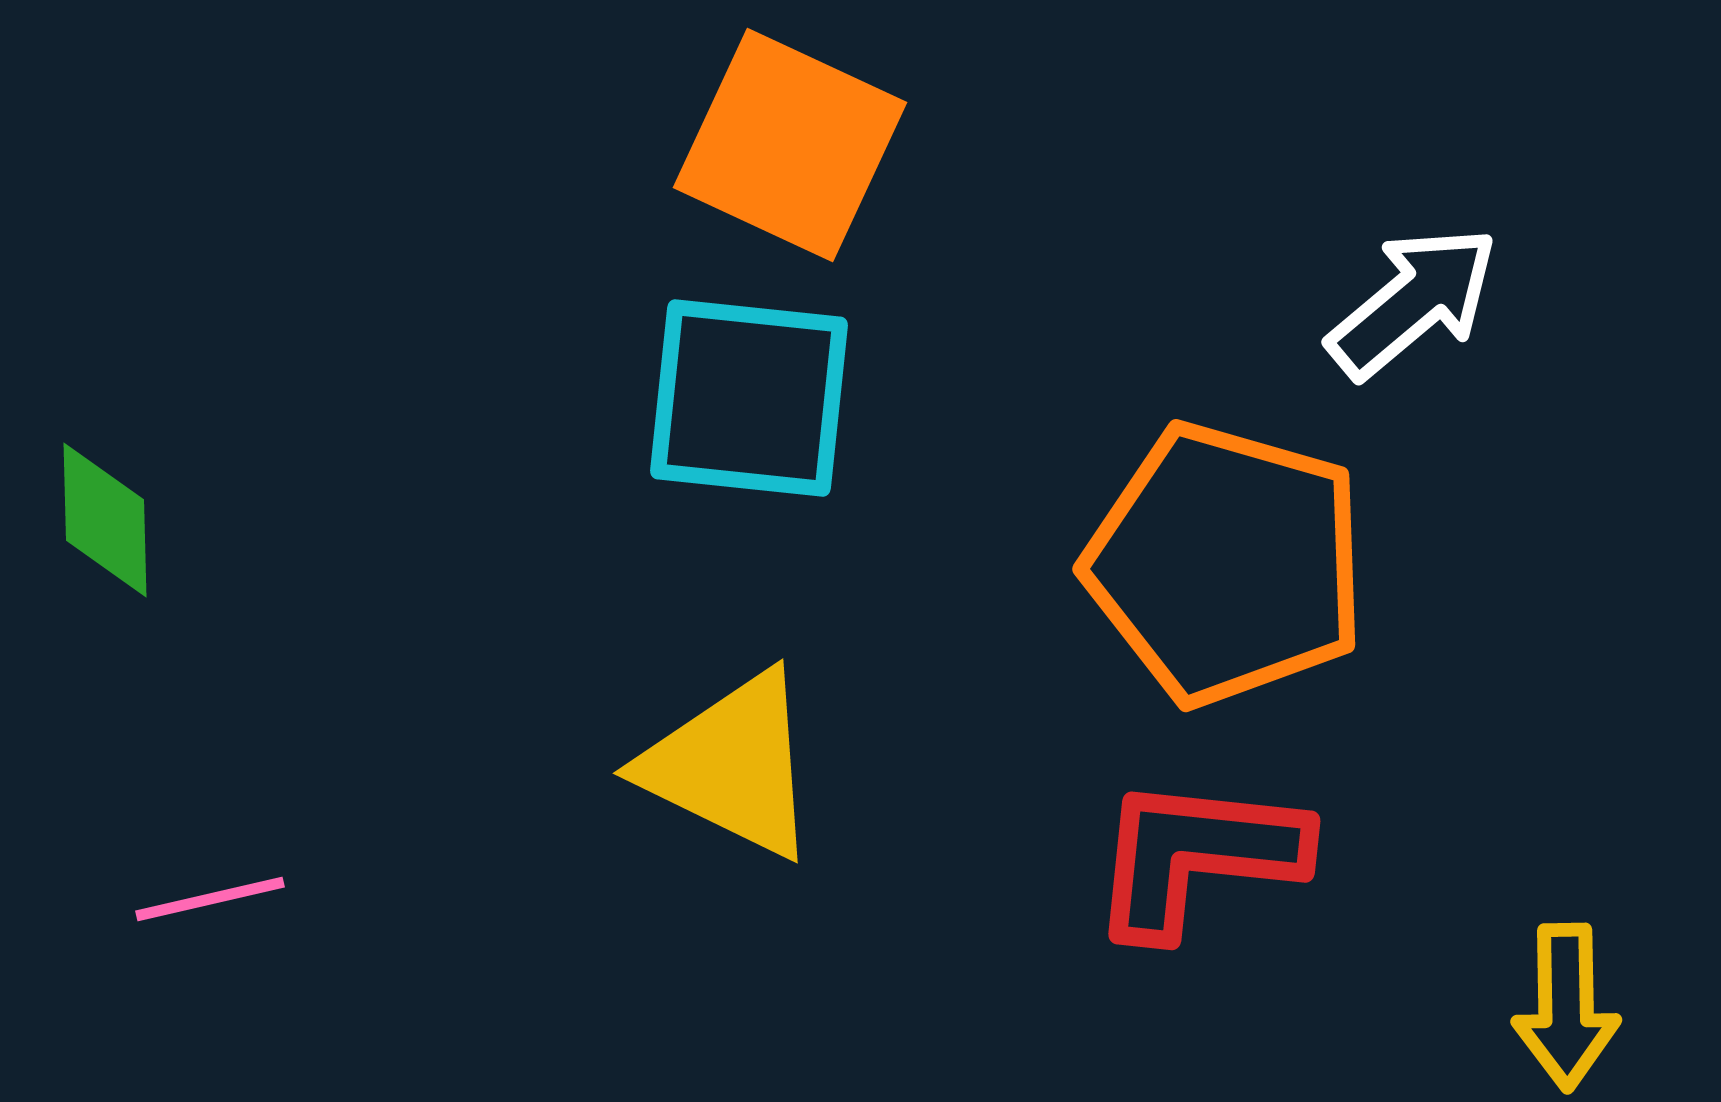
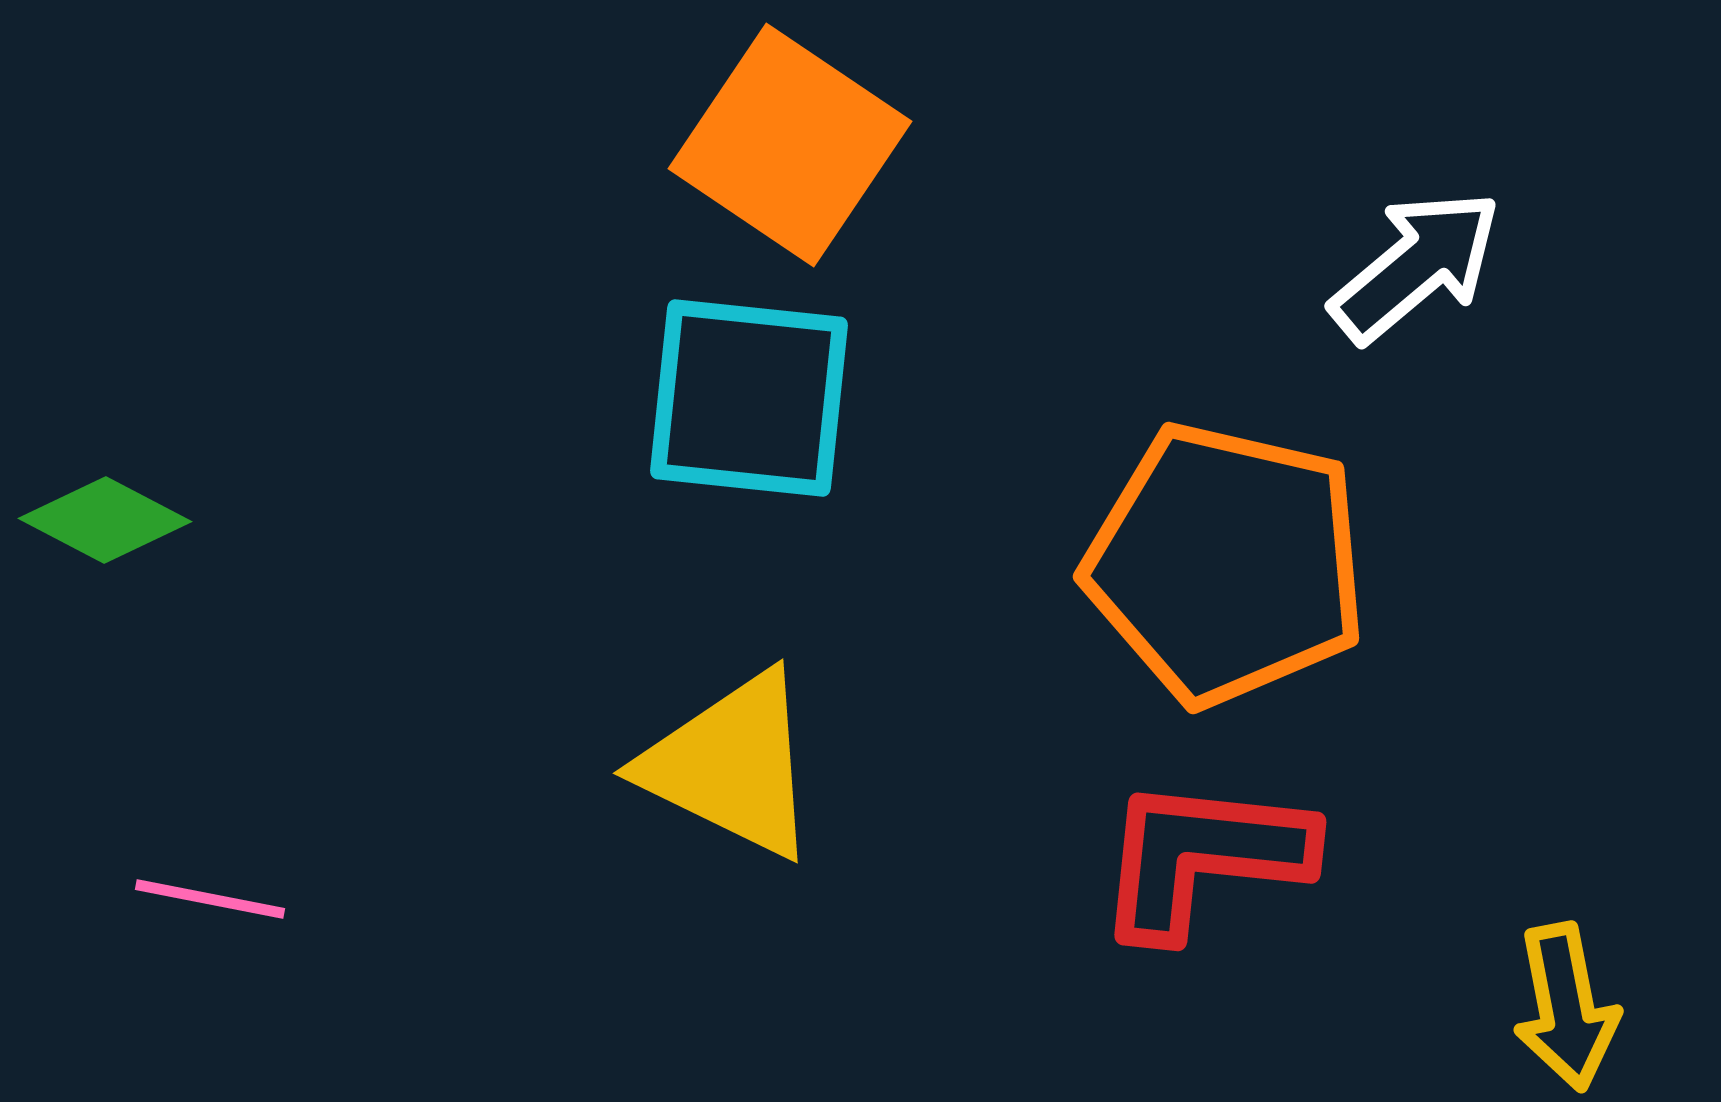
orange square: rotated 9 degrees clockwise
white arrow: moved 3 px right, 36 px up
green diamond: rotated 61 degrees counterclockwise
orange pentagon: rotated 3 degrees counterclockwise
red L-shape: moved 6 px right, 1 px down
pink line: rotated 24 degrees clockwise
yellow arrow: rotated 10 degrees counterclockwise
